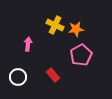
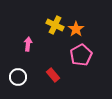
orange star: rotated 28 degrees counterclockwise
